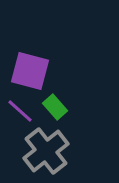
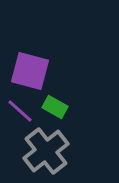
green rectangle: rotated 20 degrees counterclockwise
